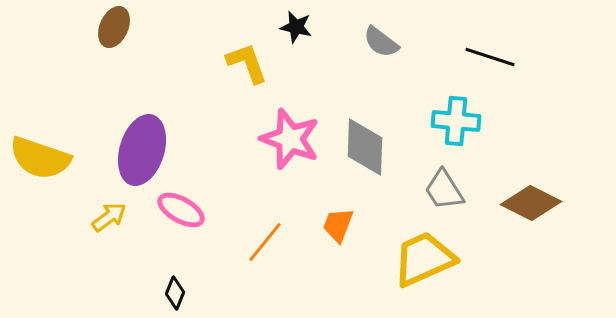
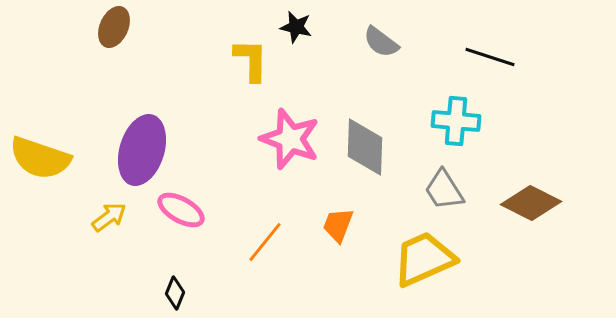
yellow L-shape: moved 4 px right, 3 px up; rotated 21 degrees clockwise
